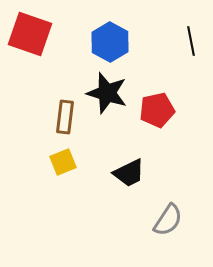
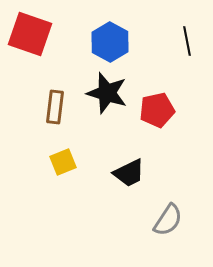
black line: moved 4 px left
brown rectangle: moved 10 px left, 10 px up
